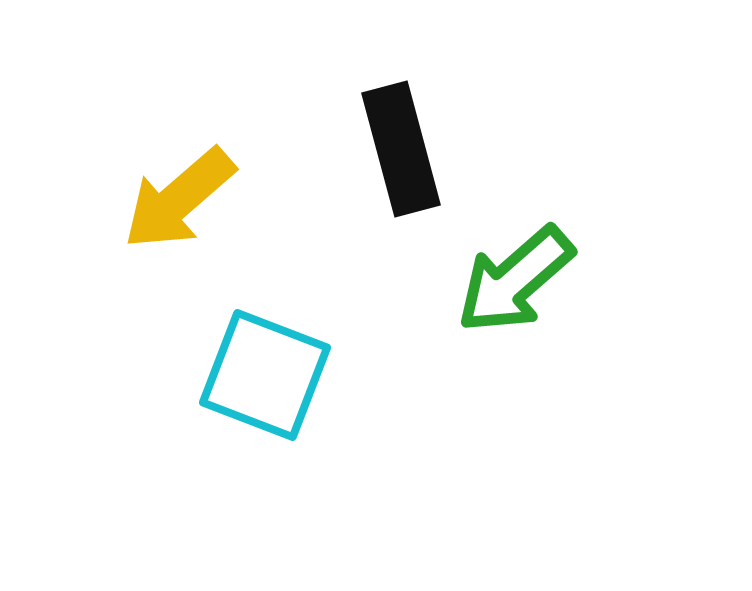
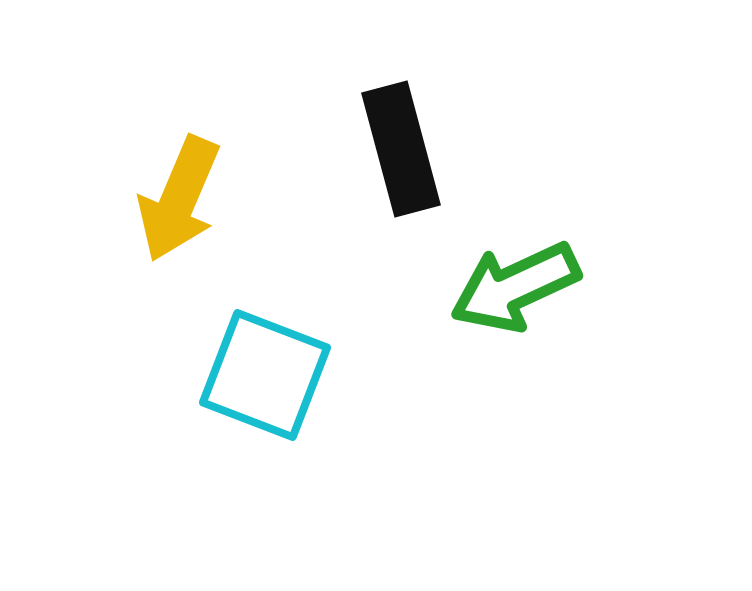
yellow arrow: rotated 26 degrees counterclockwise
green arrow: moved 7 px down; rotated 16 degrees clockwise
